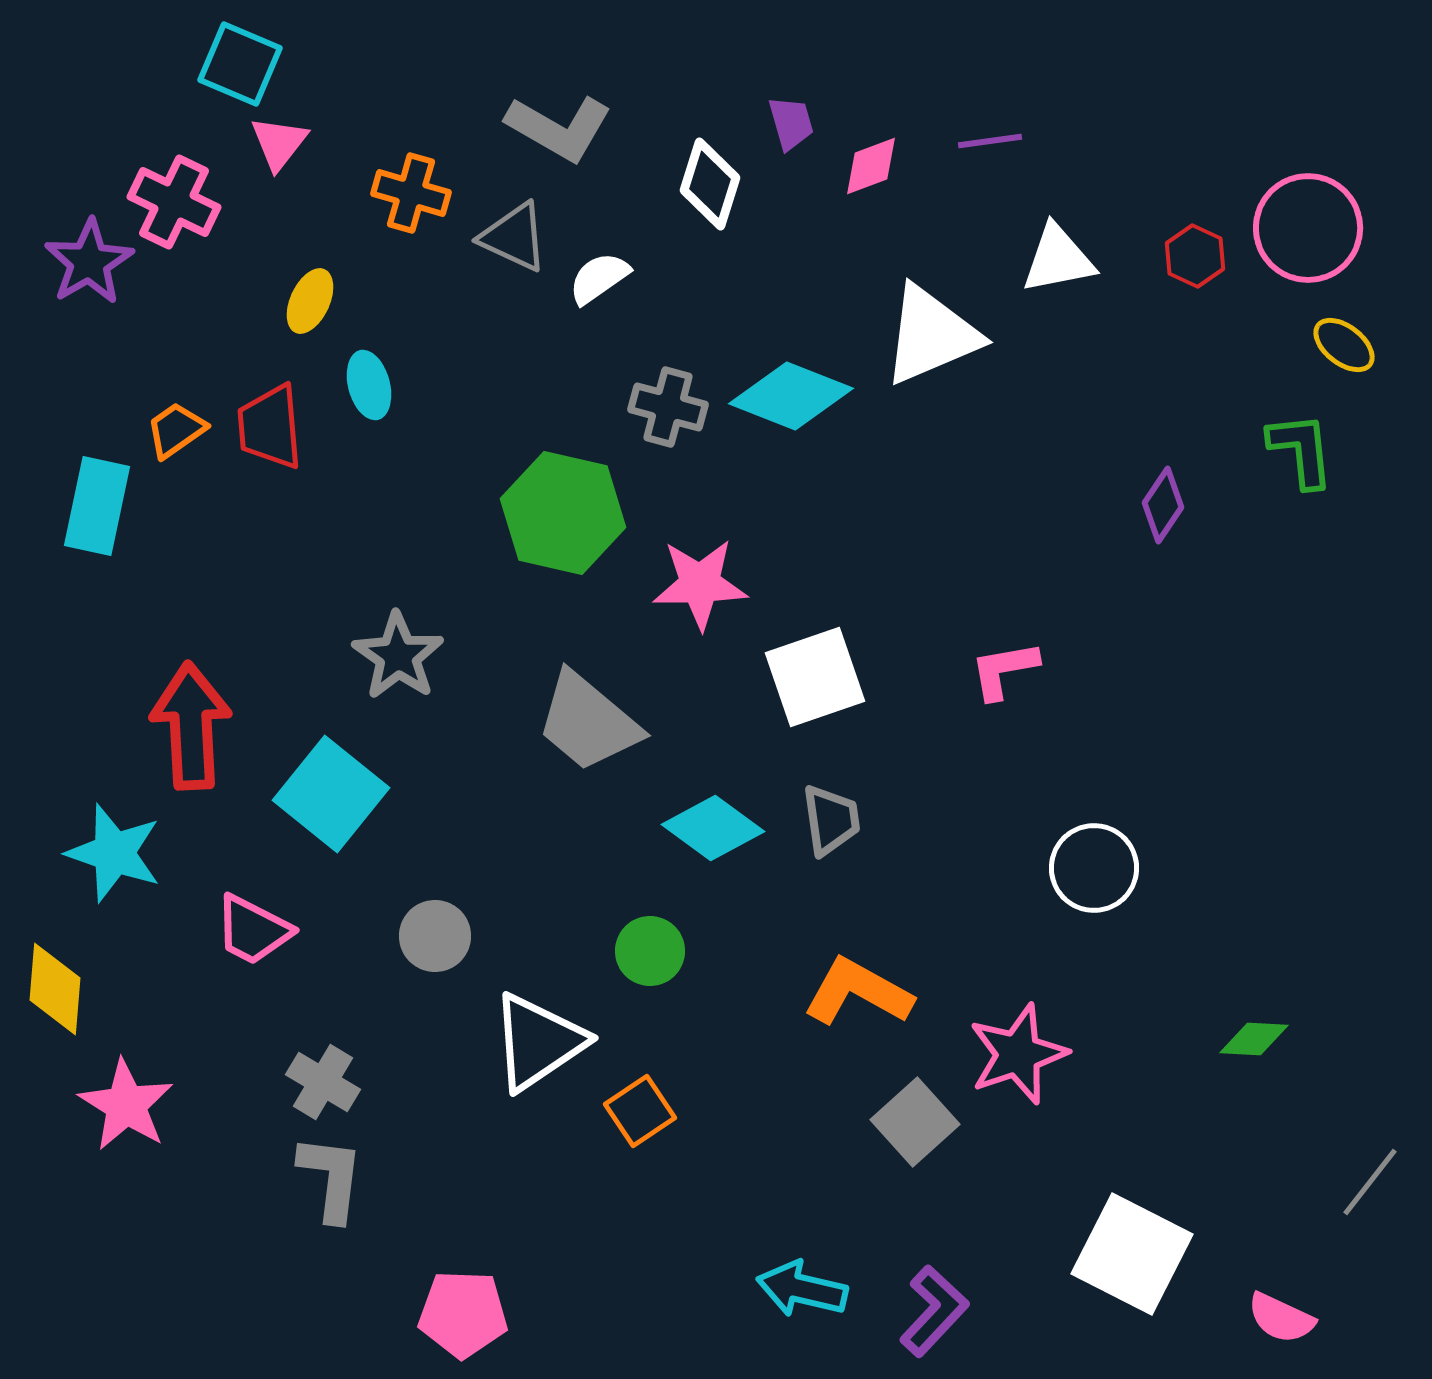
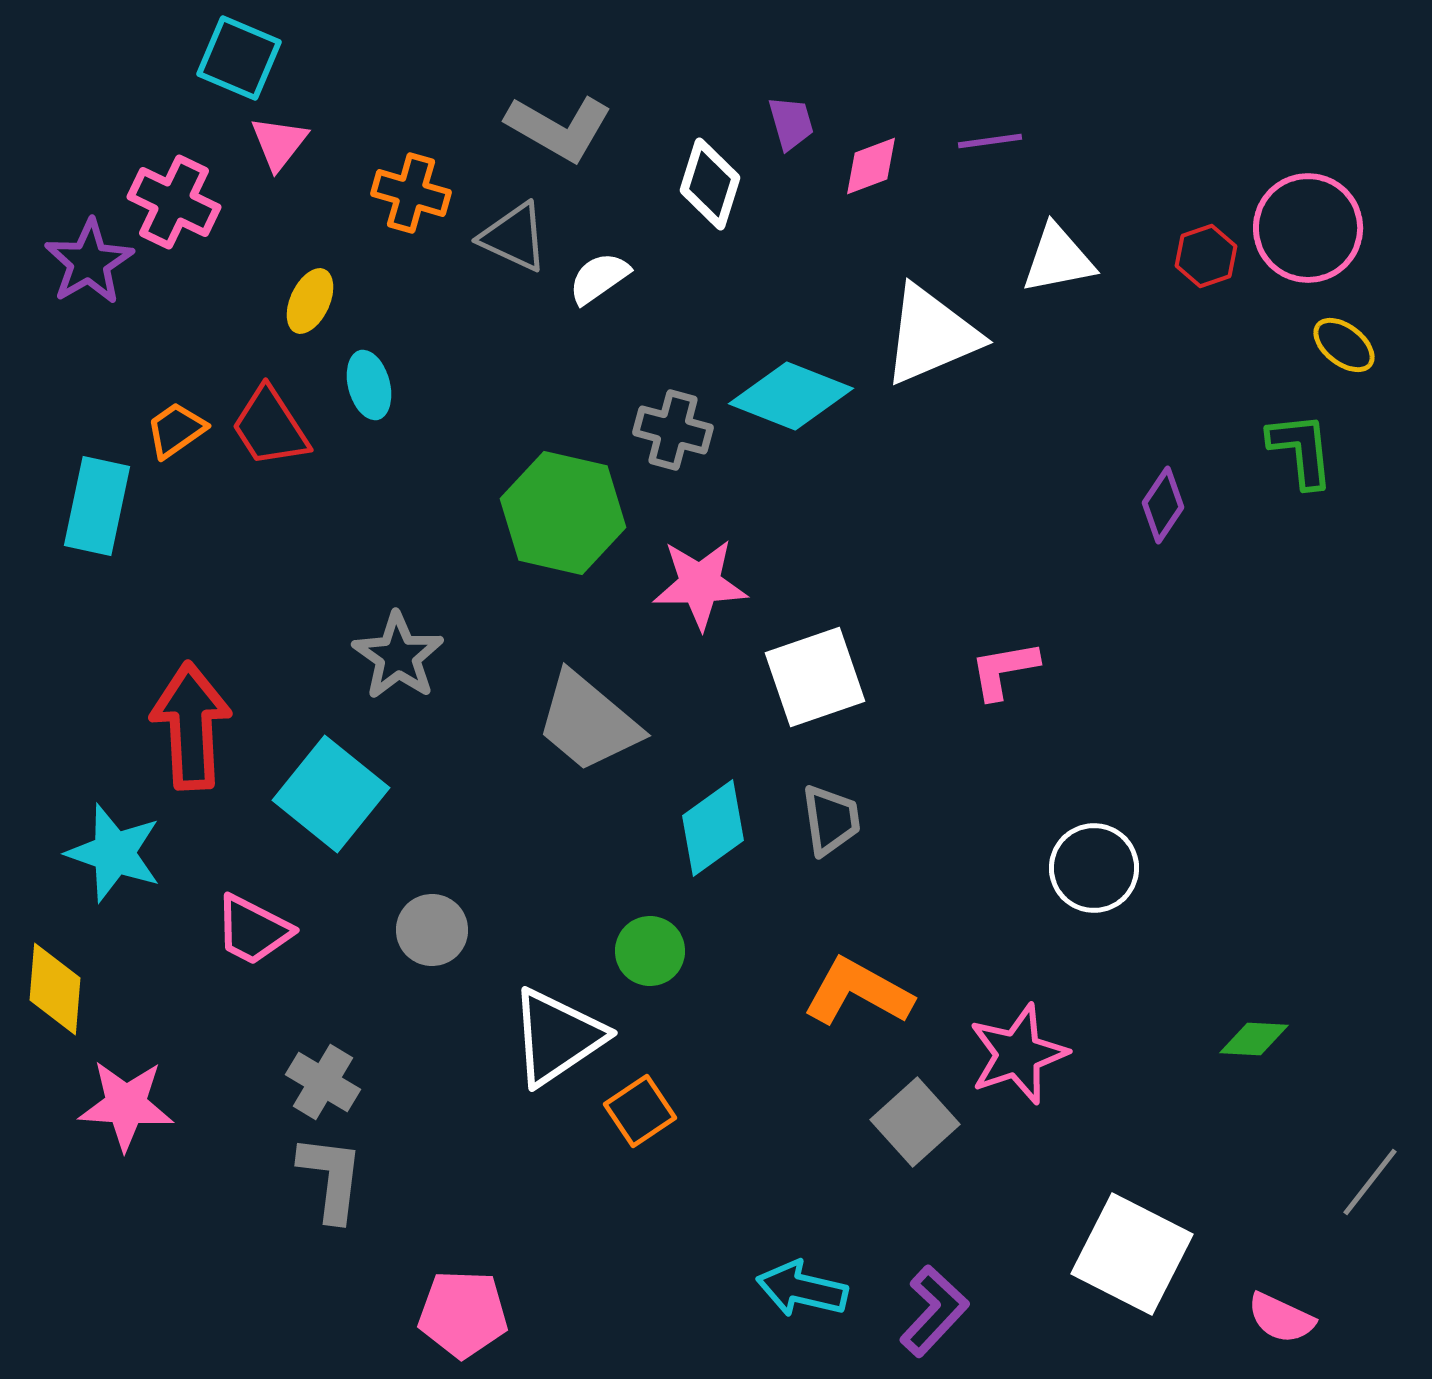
cyan square at (240, 64): moved 1 px left, 6 px up
red hexagon at (1195, 256): moved 11 px right; rotated 16 degrees clockwise
gray cross at (668, 407): moved 5 px right, 23 px down
red trapezoid at (270, 427): rotated 28 degrees counterclockwise
cyan diamond at (713, 828): rotated 72 degrees counterclockwise
gray circle at (435, 936): moved 3 px left, 6 px up
white triangle at (538, 1042): moved 19 px right, 5 px up
pink star at (126, 1105): rotated 28 degrees counterclockwise
